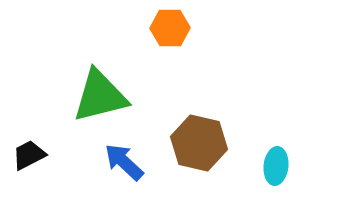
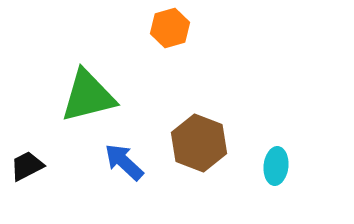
orange hexagon: rotated 15 degrees counterclockwise
green triangle: moved 12 px left
brown hexagon: rotated 8 degrees clockwise
black trapezoid: moved 2 px left, 11 px down
